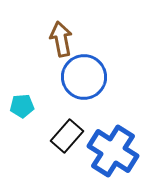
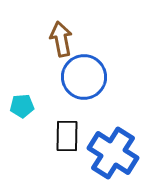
black rectangle: rotated 40 degrees counterclockwise
blue cross: moved 2 px down
